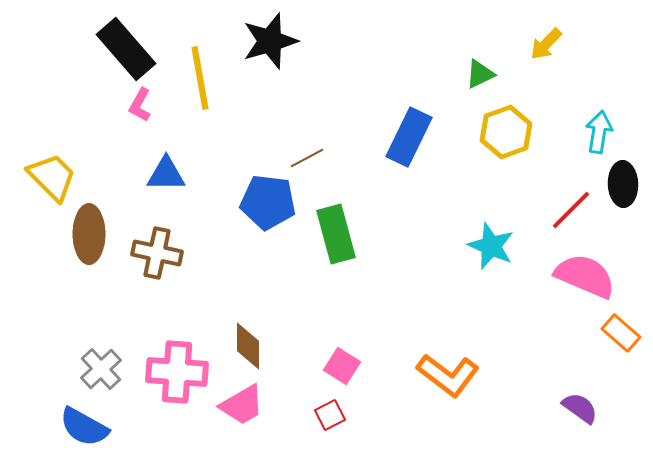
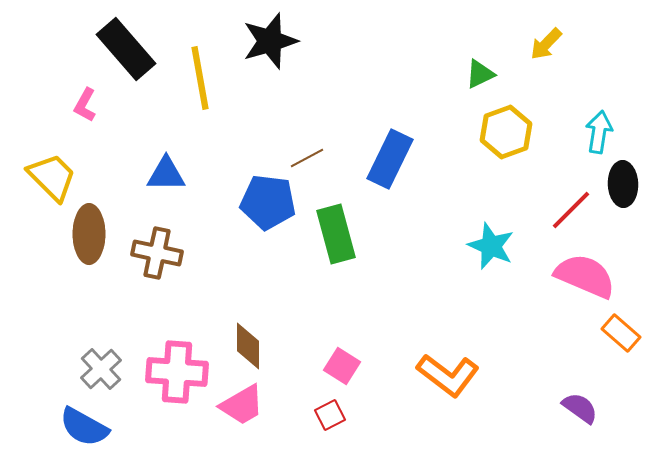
pink L-shape: moved 55 px left
blue rectangle: moved 19 px left, 22 px down
